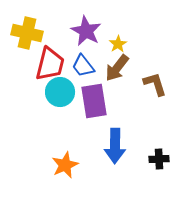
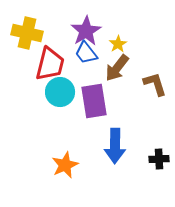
purple star: rotated 12 degrees clockwise
blue trapezoid: moved 3 px right, 13 px up
